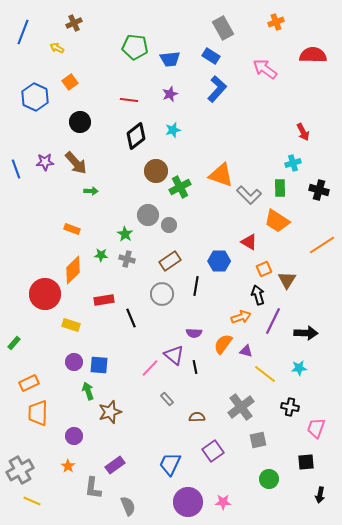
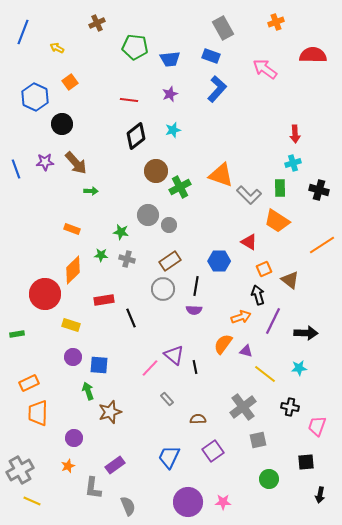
brown cross at (74, 23): moved 23 px right
blue rectangle at (211, 56): rotated 12 degrees counterclockwise
black circle at (80, 122): moved 18 px left, 2 px down
red arrow at (303, 132): moved 8 px left, 2 px down; rotated 24 degrees clockwise
green star at (125, 234): moved 4 px left, 2 px up; rotated 21 degrees counterclockwise
brown triangle at (287, 280): moved 3 px right; rotated 24 degrees counterclockwise
gray circle at (162, 294): moved 1 px right, 5 px up
purple semicircle at (194, 333): moved 23 px up
green rectangle at (14, 343): moved 3 px right, 9 px up; rotated 40 degrees clockwise
purple circle at (74, 362): moved 1 px left, 5 px up
gray cross at (241, 407): moved 2 px right
brown semicircle at (197, 417): moved 1 px right, 2 px down
pink trapezoid at (316, 428): moved 1 px right, 2 px up
purple circle at (74, 436): moved 2 px down
blue trapezoid at (170, 464): moved 1 px left, 7 px up
orange star at (68, 466): rotated 16 degrees clockwise
